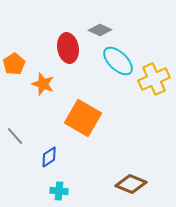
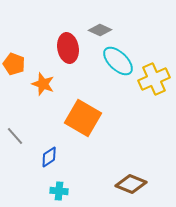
orange pentagon: rotated 20 degrees counterclockwise
